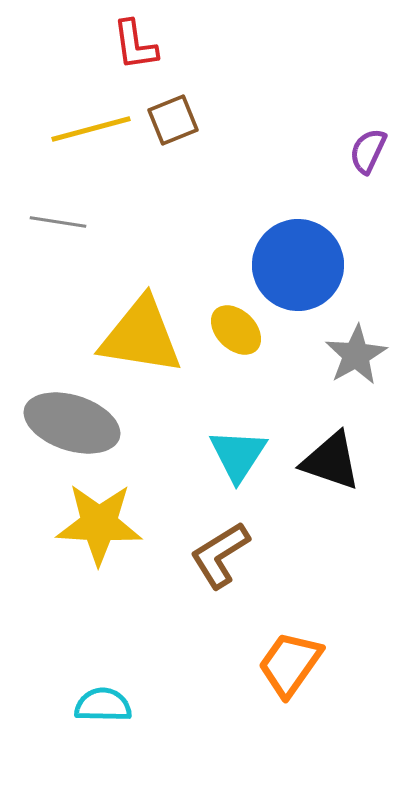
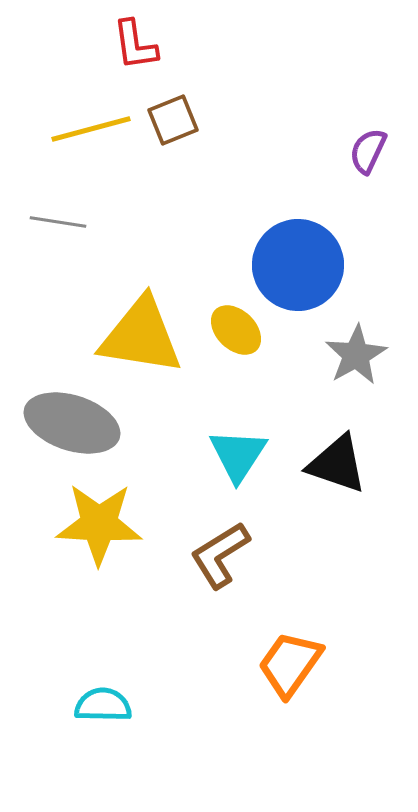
black triangle: moved 6 px right, 3 px down
